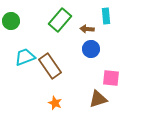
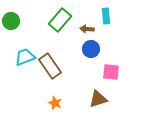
pink square: moved 6 px up
